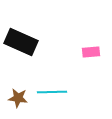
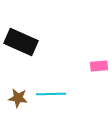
pink rectangle: moved 8 px right, 14 px down
cyan line: moved 1 px left, 2 px down
